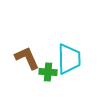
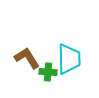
brown L-shape: rotated 8 degrees counterclockwise
